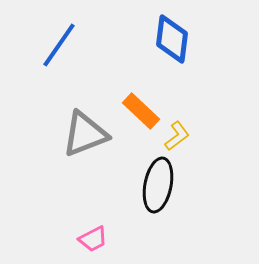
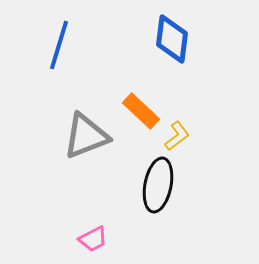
blue line: rotated 18 degrees counterclockwise
gray triangle: moved 1 px right, 2 px down
